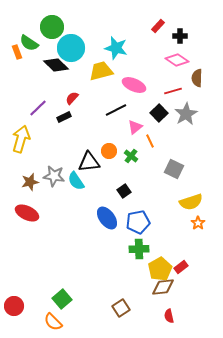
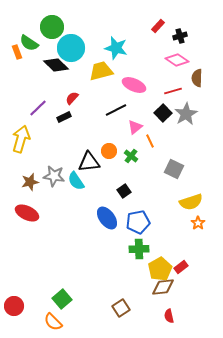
black cross at (180, 36): rotated 16 degrees counterclockwise
black square at (159, 113): moved 4 px right
